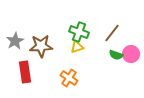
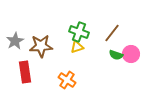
orange cross: moved 2 px left, 2 px down
